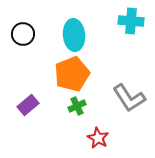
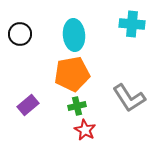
cyan cross: moved 1 px right, 3 px down
black circle: moved 3 px left
orange pentagon: rotated 12 degrees clockwise
green cross: rotated 12 degrees clockwise
red star: moved 13 px left, 8 px up
